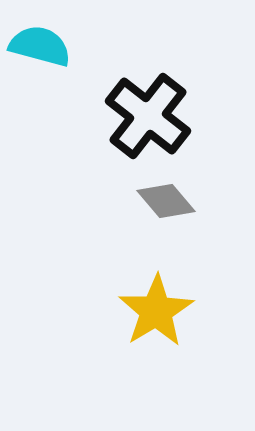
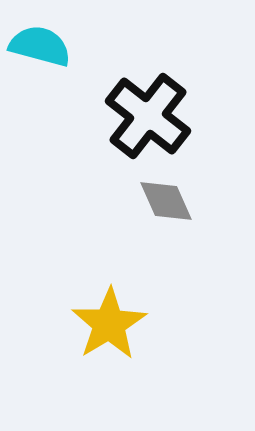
gray diamond: rotated 16 degrees clockwise
yellow star: moved 47 px left, 13 px down
